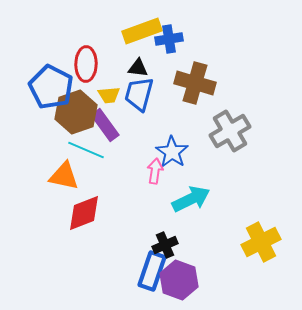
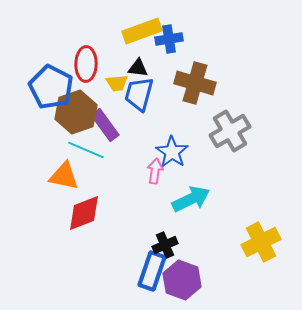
yellow trapezoid: moved 8 px right, 12 px up
purple hexagon: moved 3 px right
